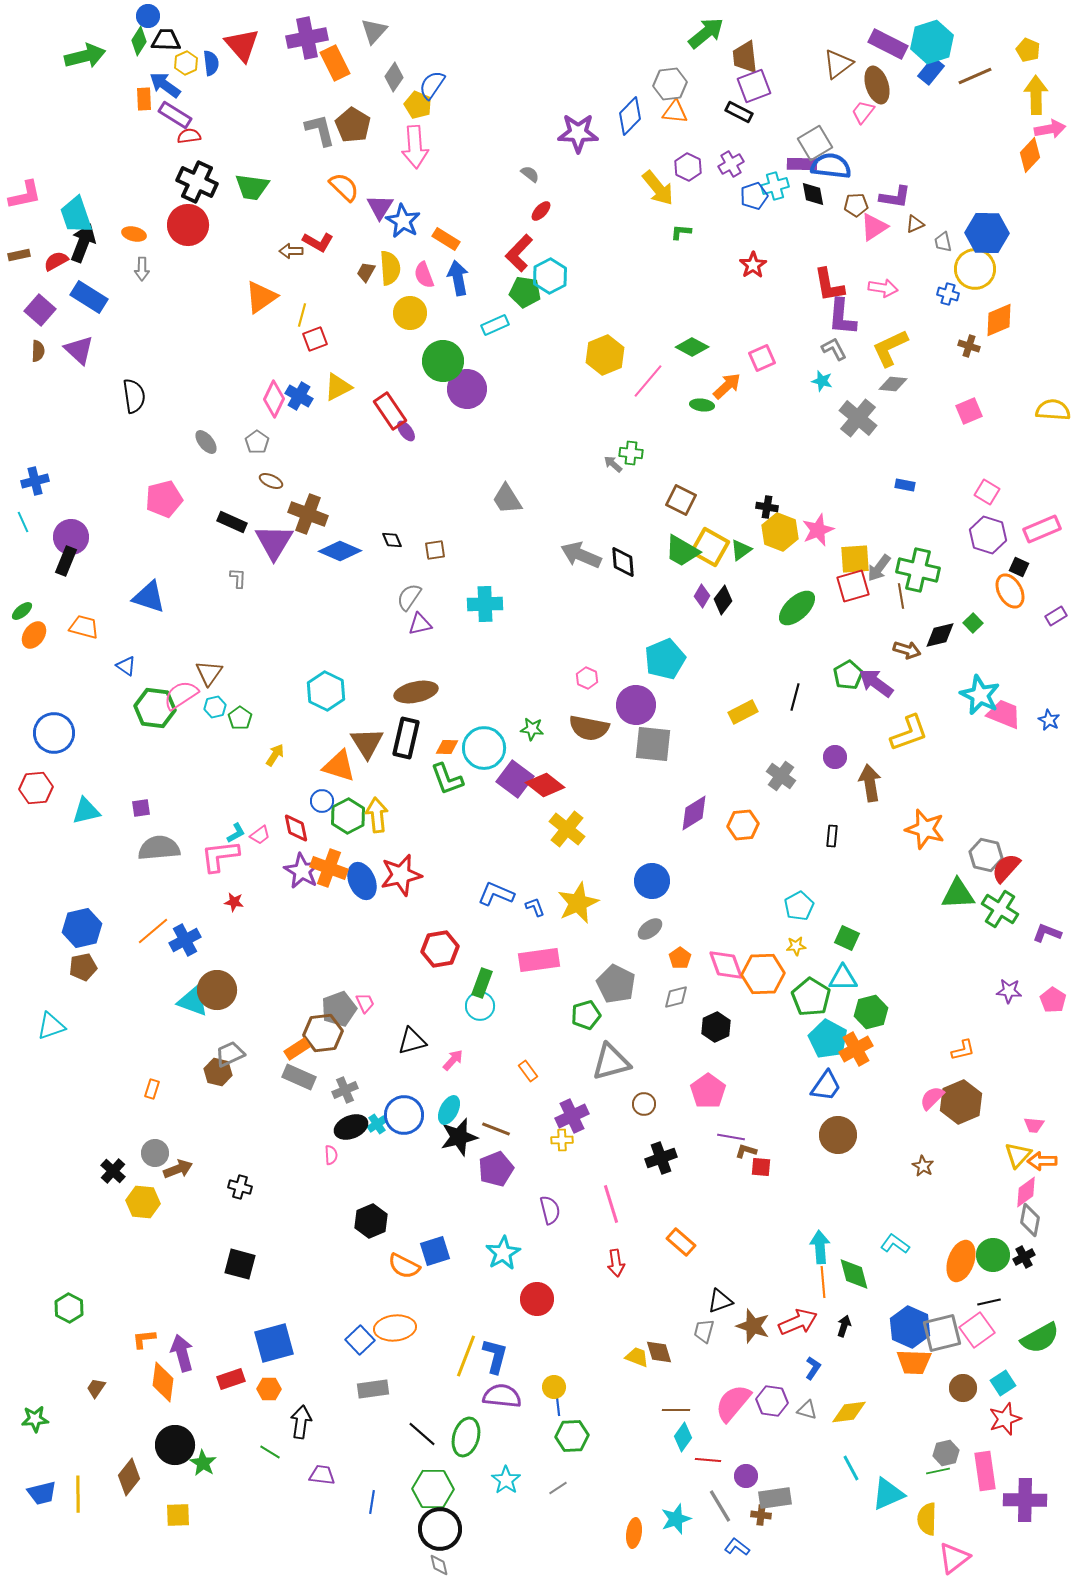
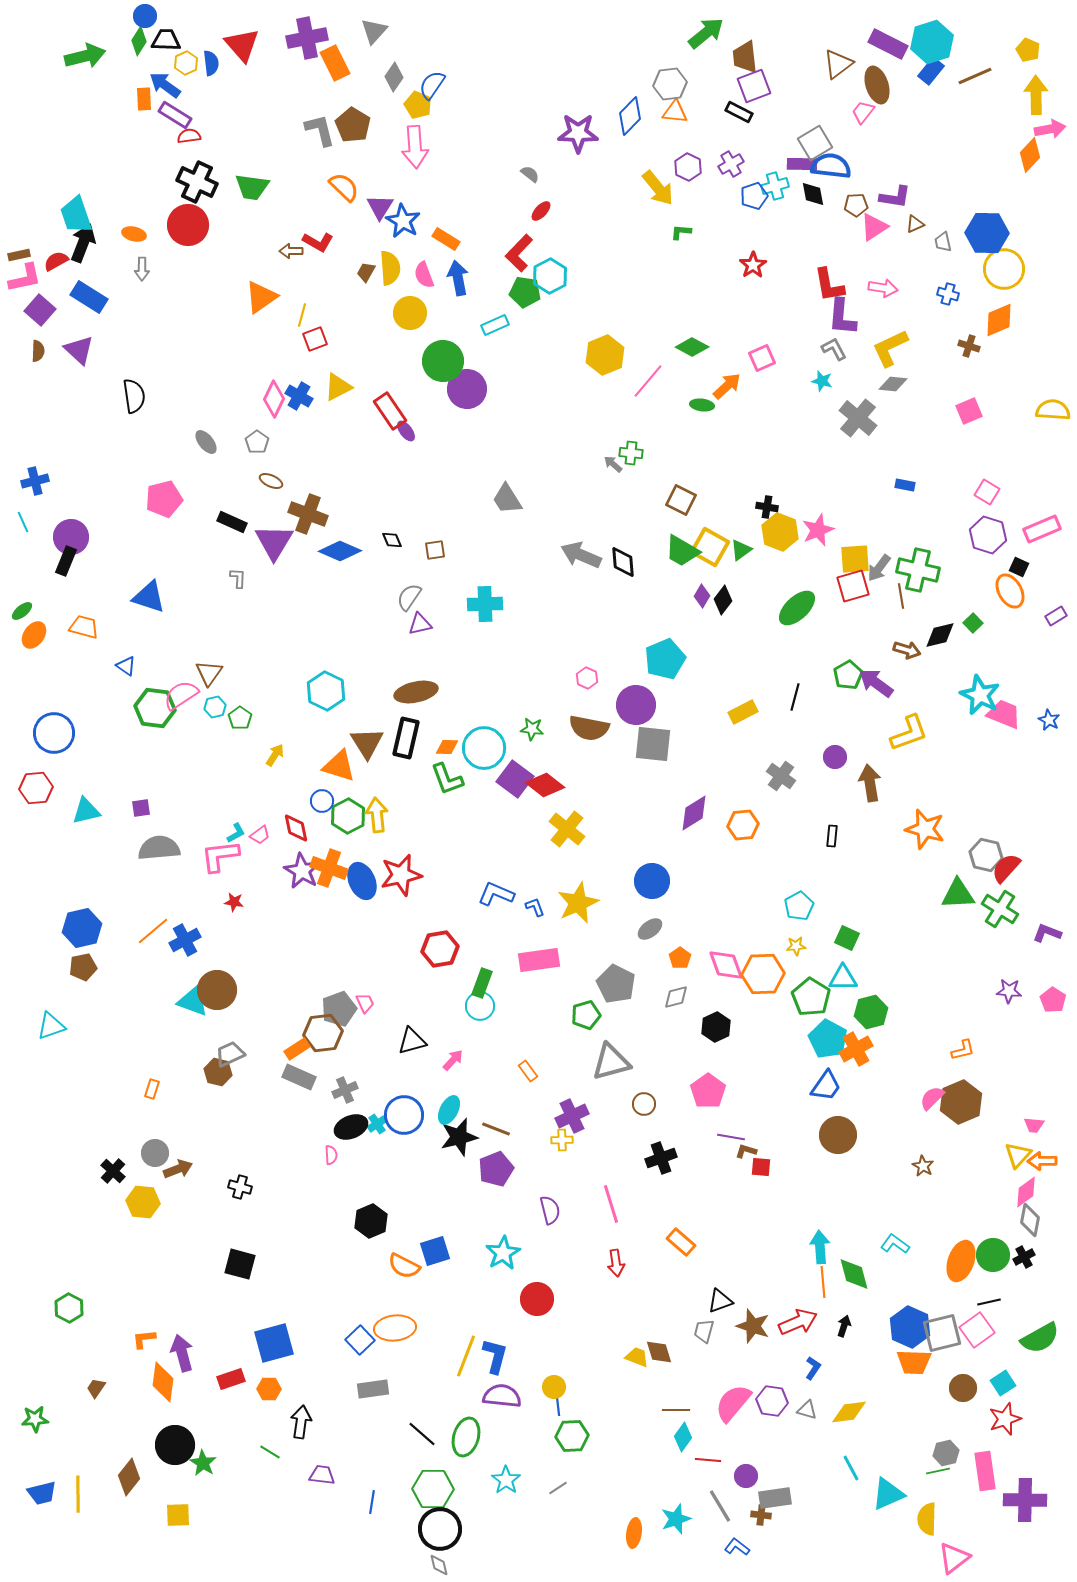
blue circle at (148, 16): moved 3 px left
pink L-shape at (25, 195): moved 83 px down
yellow circle at (975, 269): moved 29 px right
